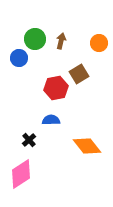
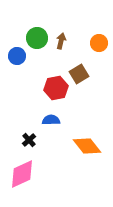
green circle: moved 2 px right, 1 px up
blue circle: moved 2 px left, 2 px up
pink diamond: moved 1 px right; rotated 8 degrees clockwise
